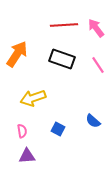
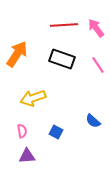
blue square: moved 2 px left, 3 px down
